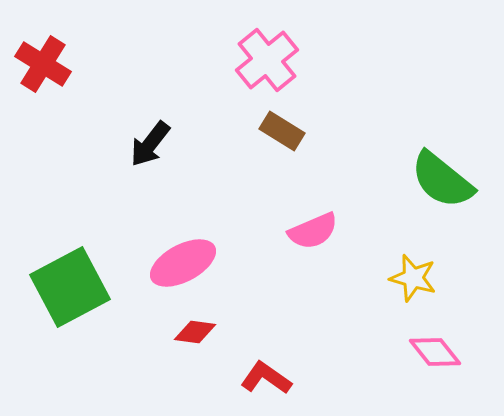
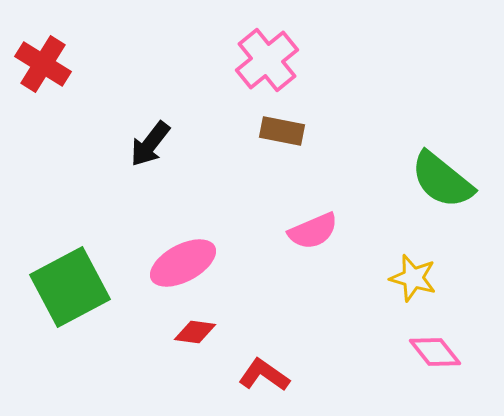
brown rectangle: rotated 21 degrees counterclockwise
red L-shape: moved 2 px left, 3 px up
